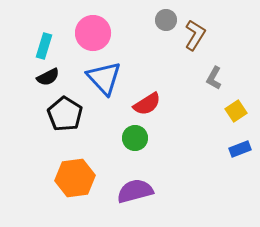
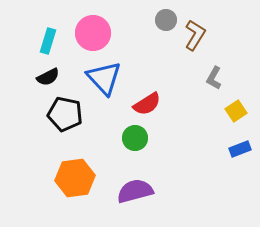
cyan rectangle: moved 4 px right, 5 px up
black pentagon: rotated 20 degrees counterclockwise
